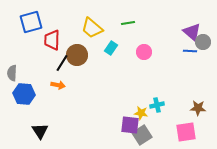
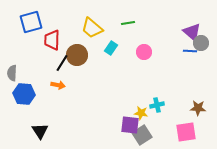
gray circle: moved 2 px left, 1 px down
